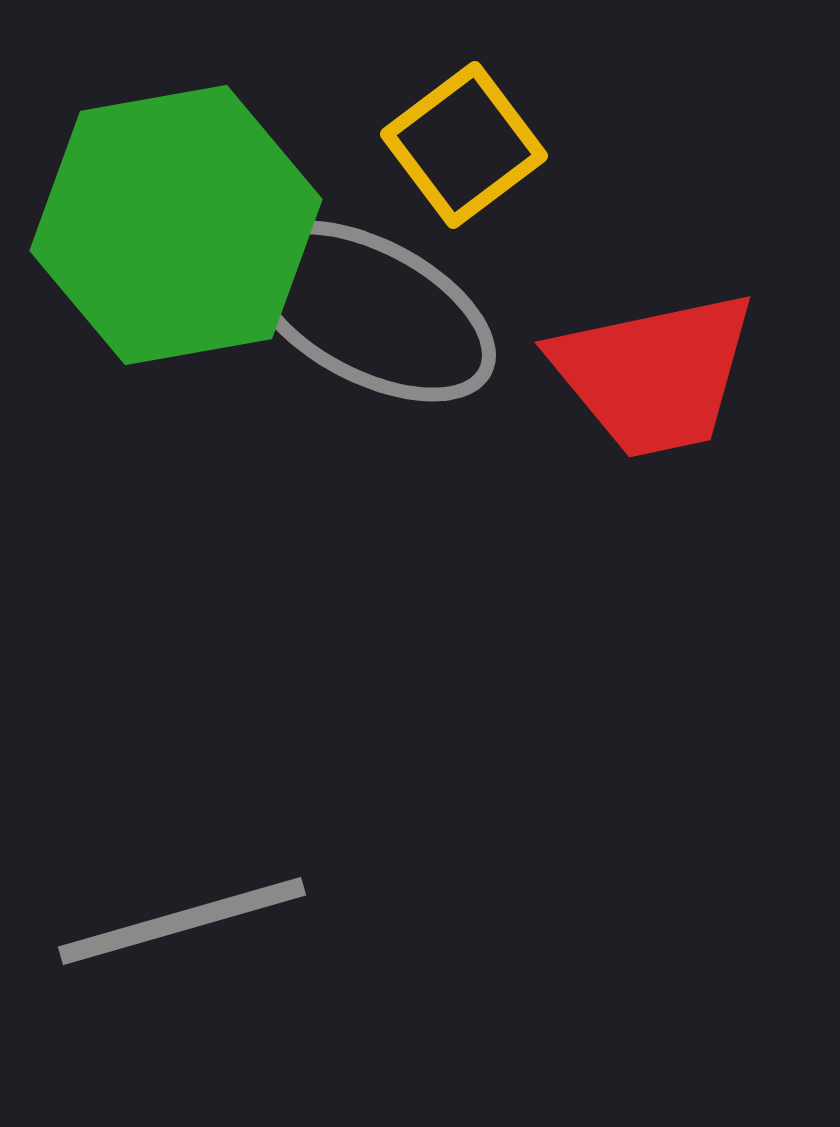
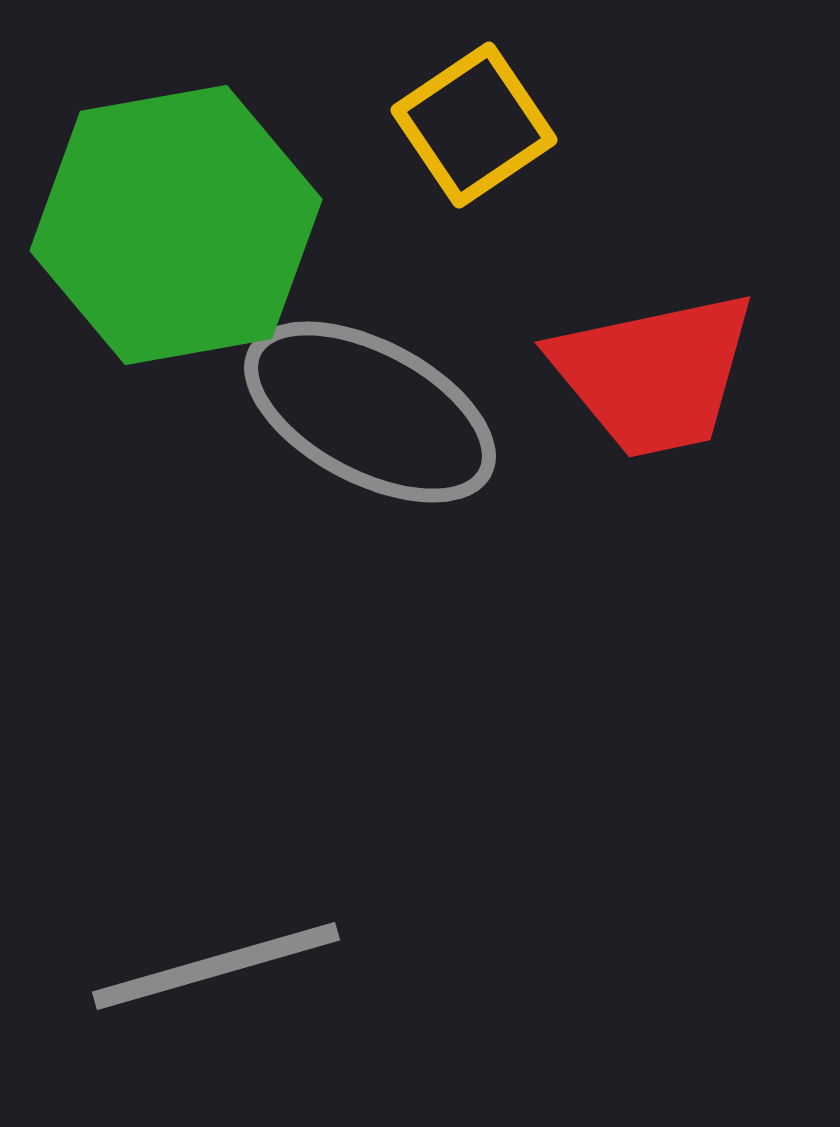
yellow square: moved 10 px right, 20 px up; rotated 3 degrees clockwise
gray ellipse: moved 101 px down
gray line: moved 34 px right, 45 px down
